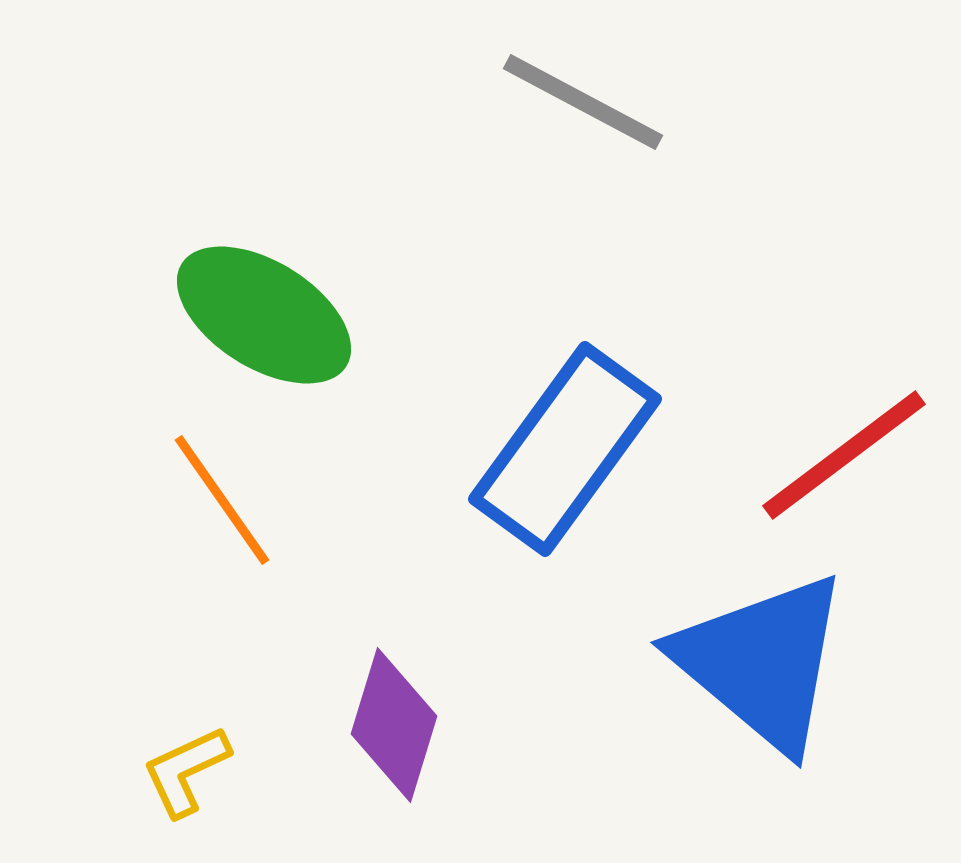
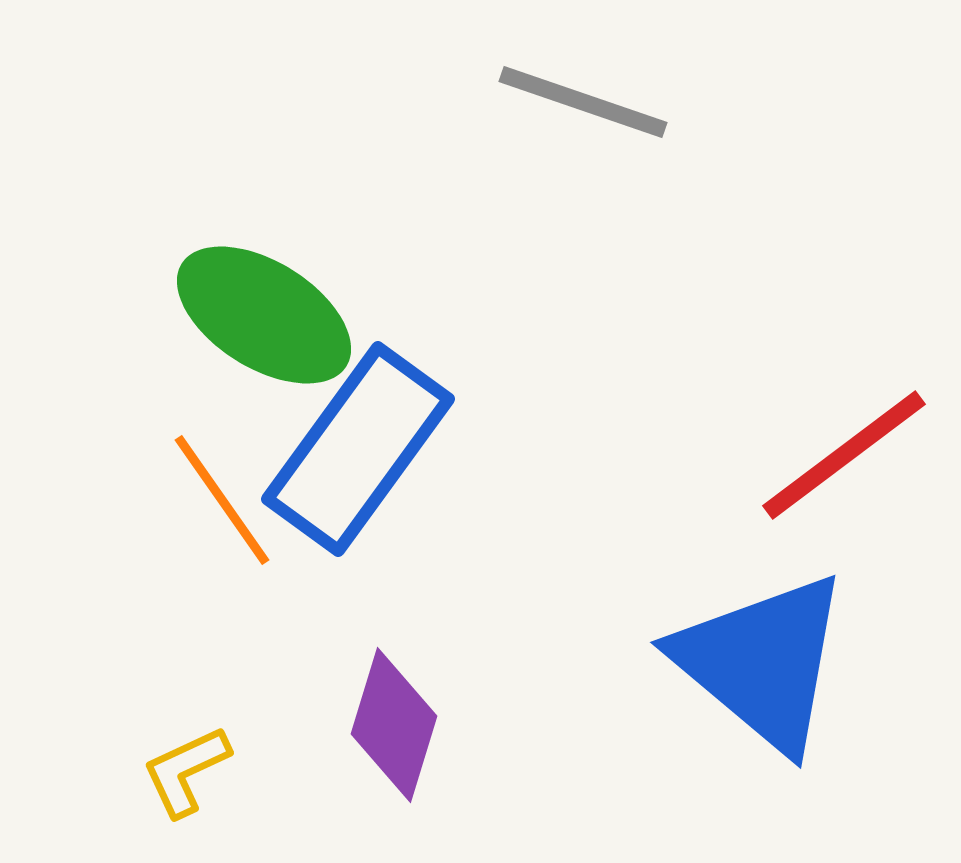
gray line: rotated 9 degrees counterclockwise
blue rectangle: moved 207 px left
